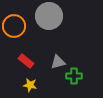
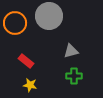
orange circle: moved 1 px right, 3 px up
gray triangle: moved 13 px right, 11 px up
